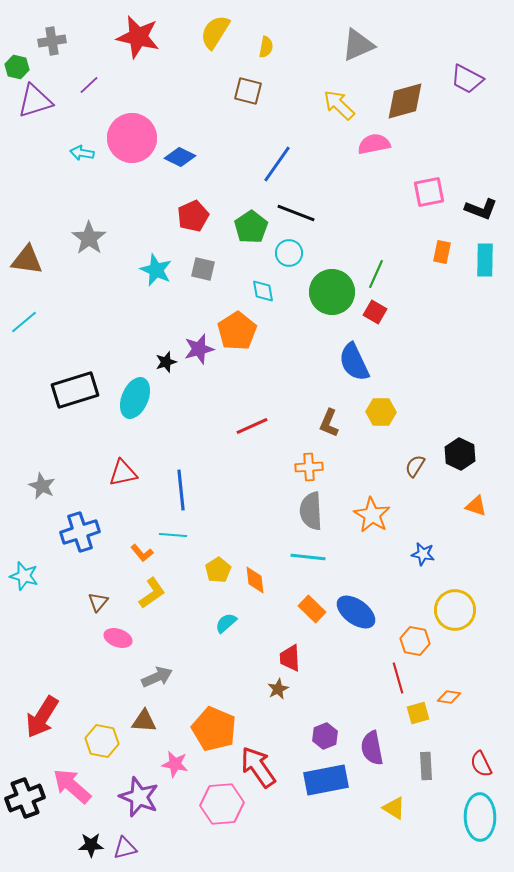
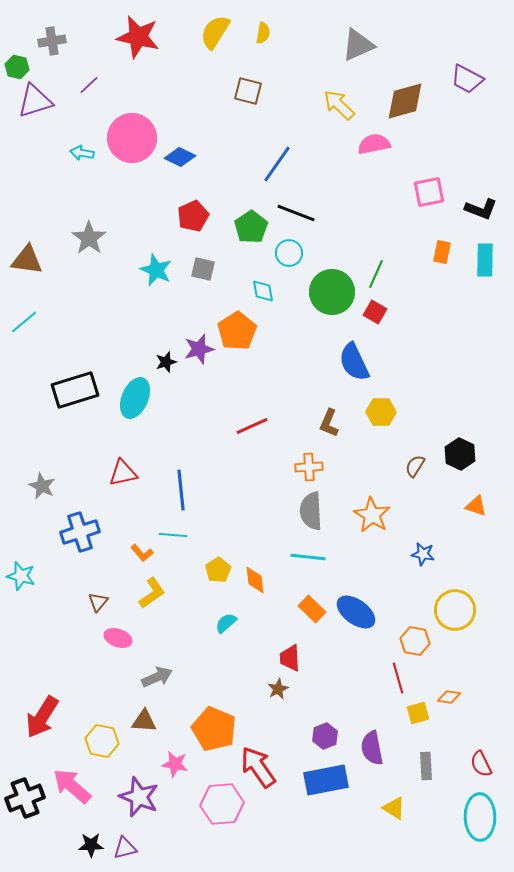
yellow semicircle at (266, 47): moved 3 px left, 14 px up
cyan star at (24, 576): moved 3 px left
